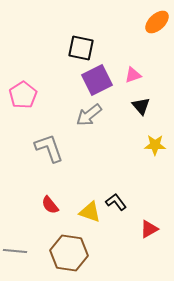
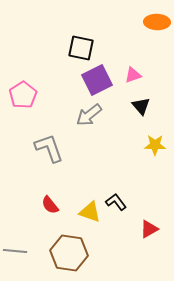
orange ellipse: rotated 45 degrees clockwise
